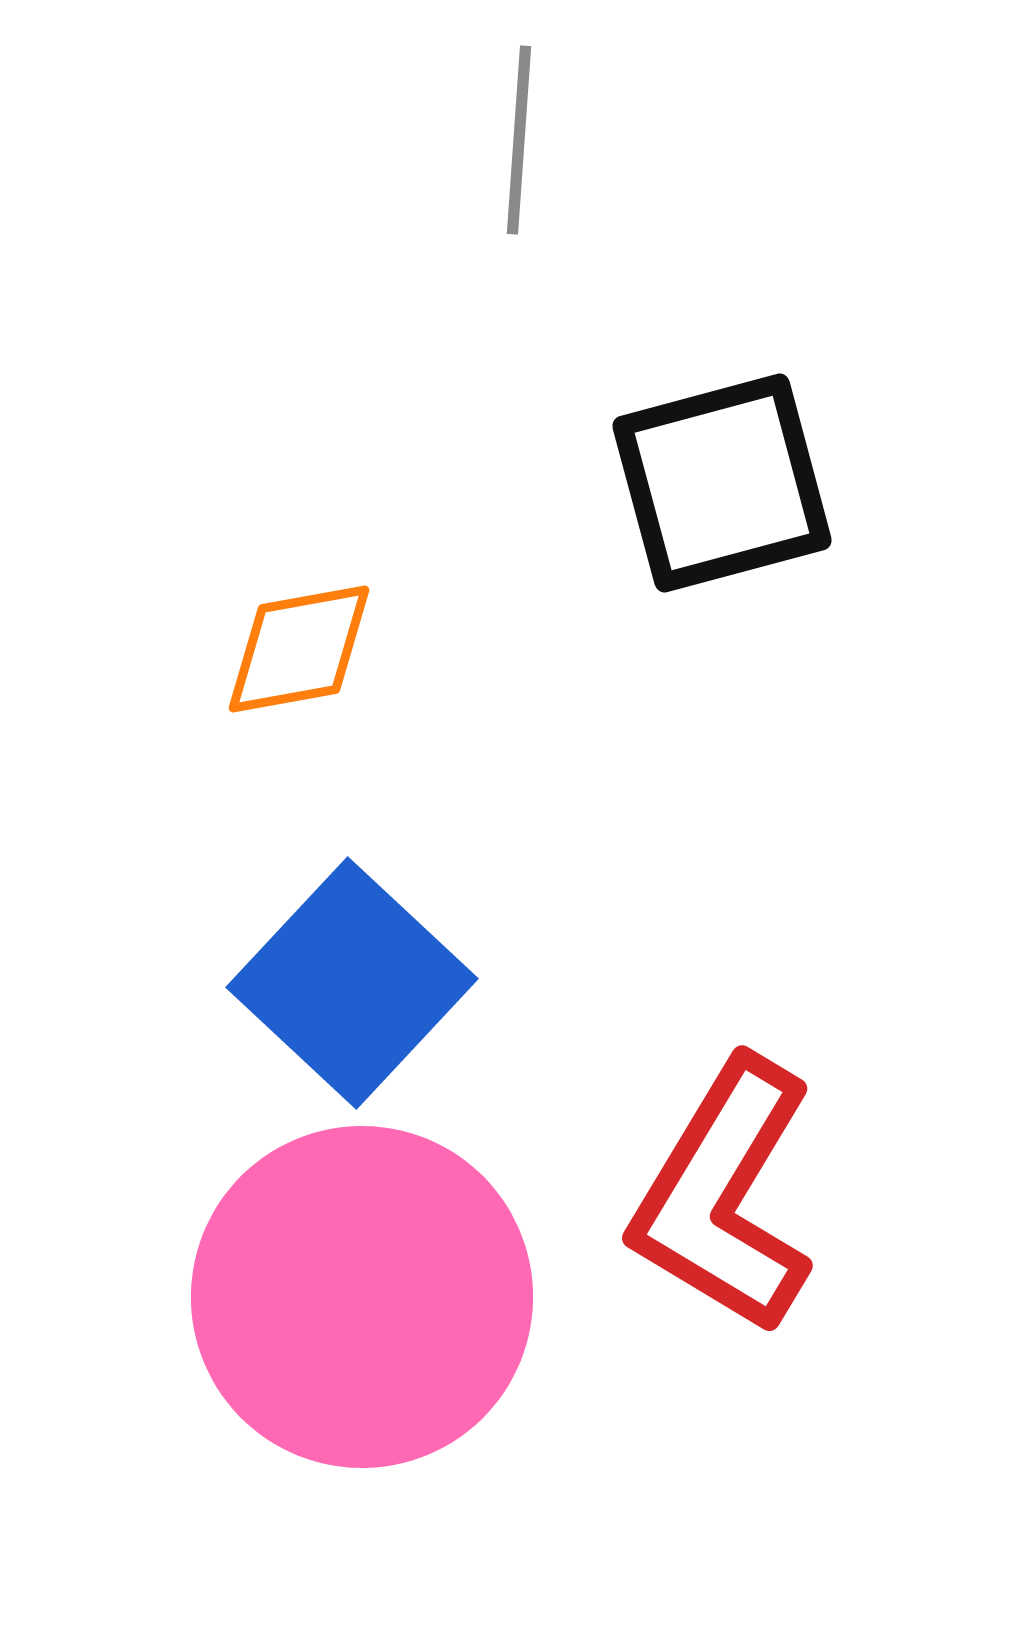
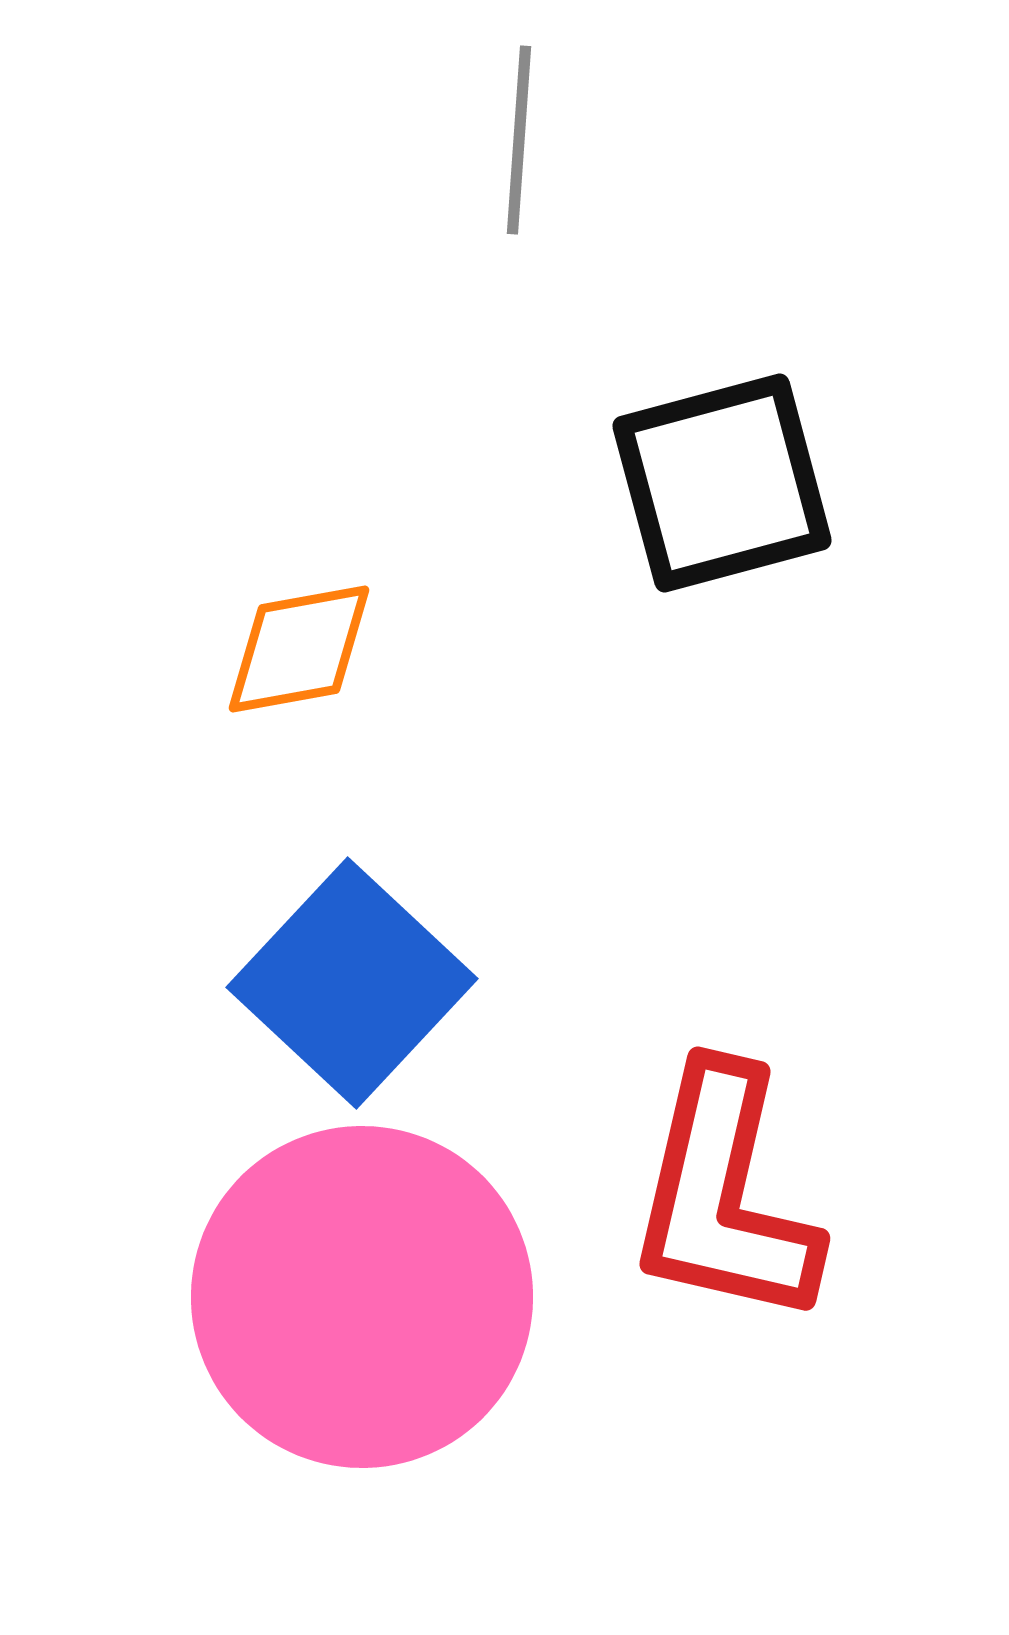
red L-shape: rotated 18 degrees counterclockwise
